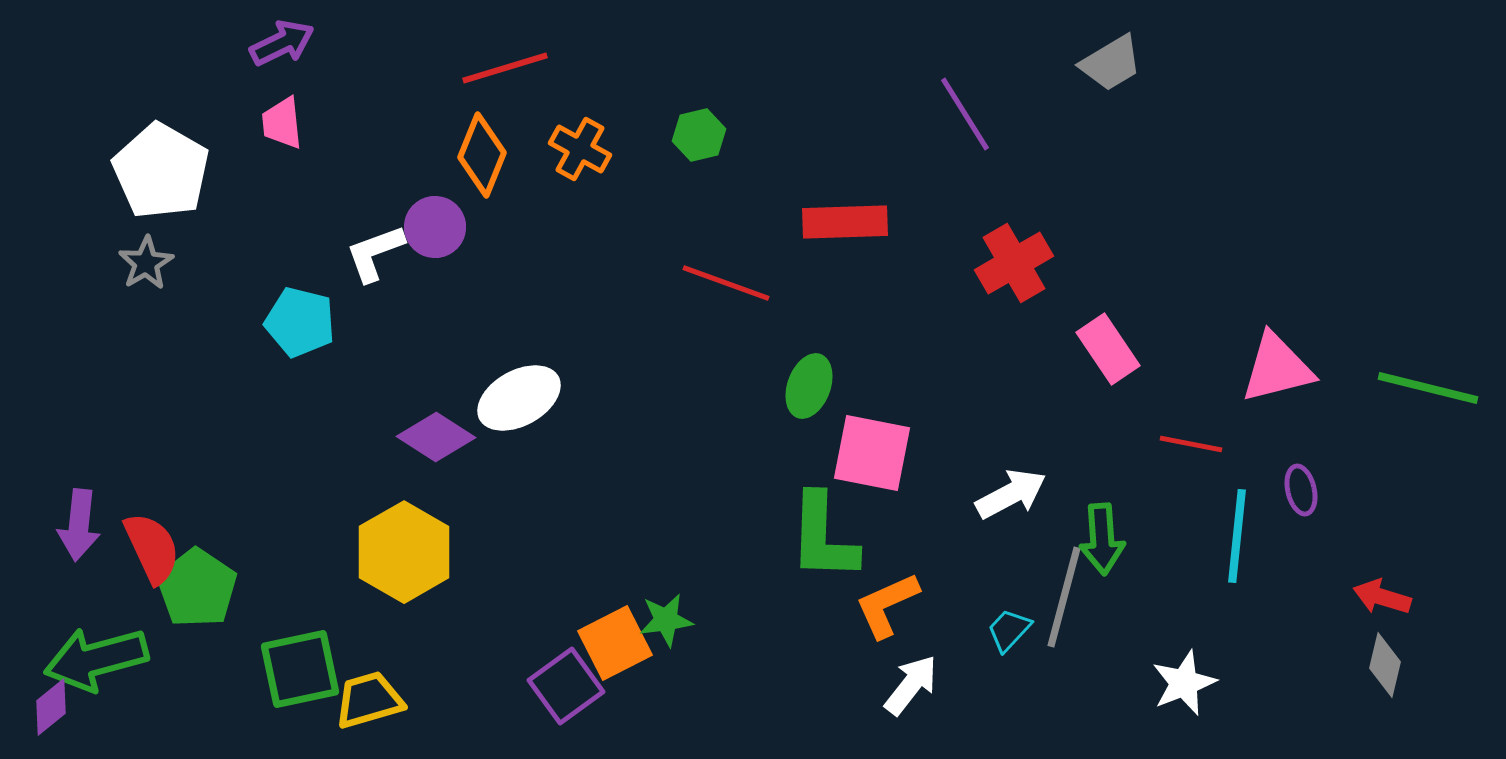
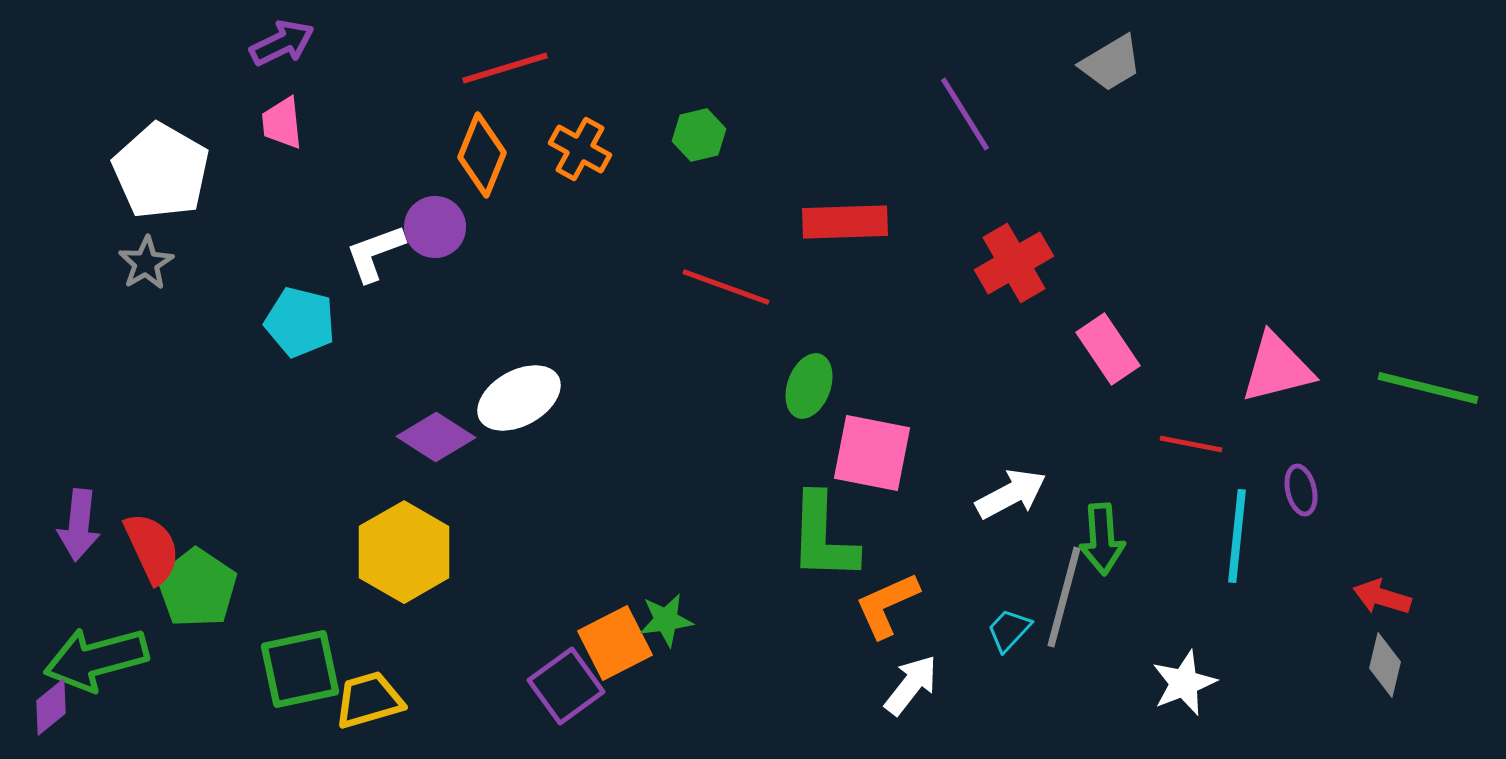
red line at (726, 283): moved 4 px down
